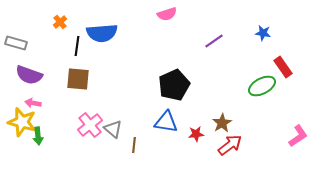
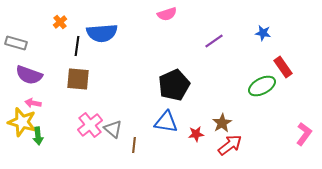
pink L-shape: moved 6 px right, 2 px up; rotated 20 degrees counterclockwise
